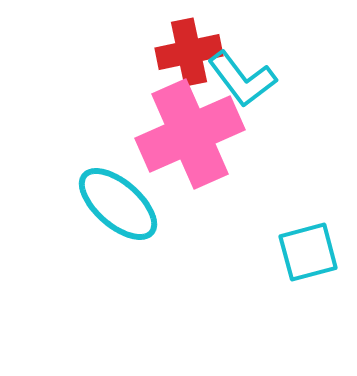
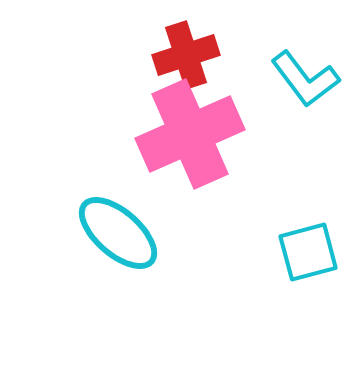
red cross: moved 3 px left, 3 px down; rotated 6 degrees counterclockwise
cyan L-shape: moved 63 px right
cyan ellipse: moved 29 px down
